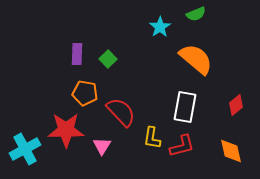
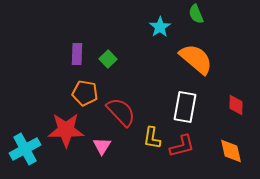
green semicircle: rotated 90 degrees clockwise
red diamond: rotated 50 degrees counterclockwise
